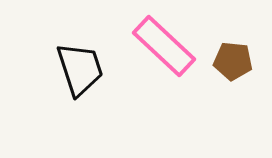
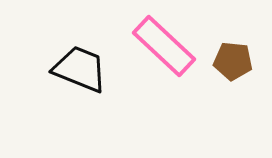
black trapezoid: rotated 50 degrees counterclockwise
